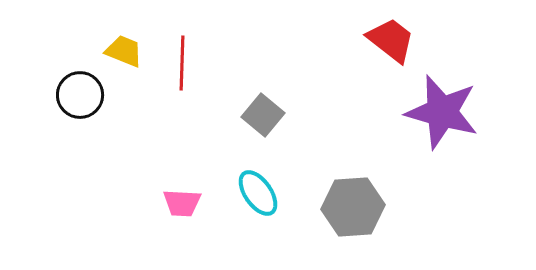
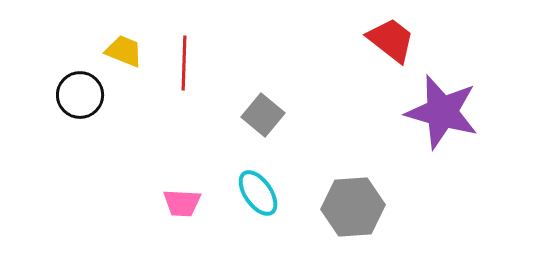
red line: moved 2 px right
